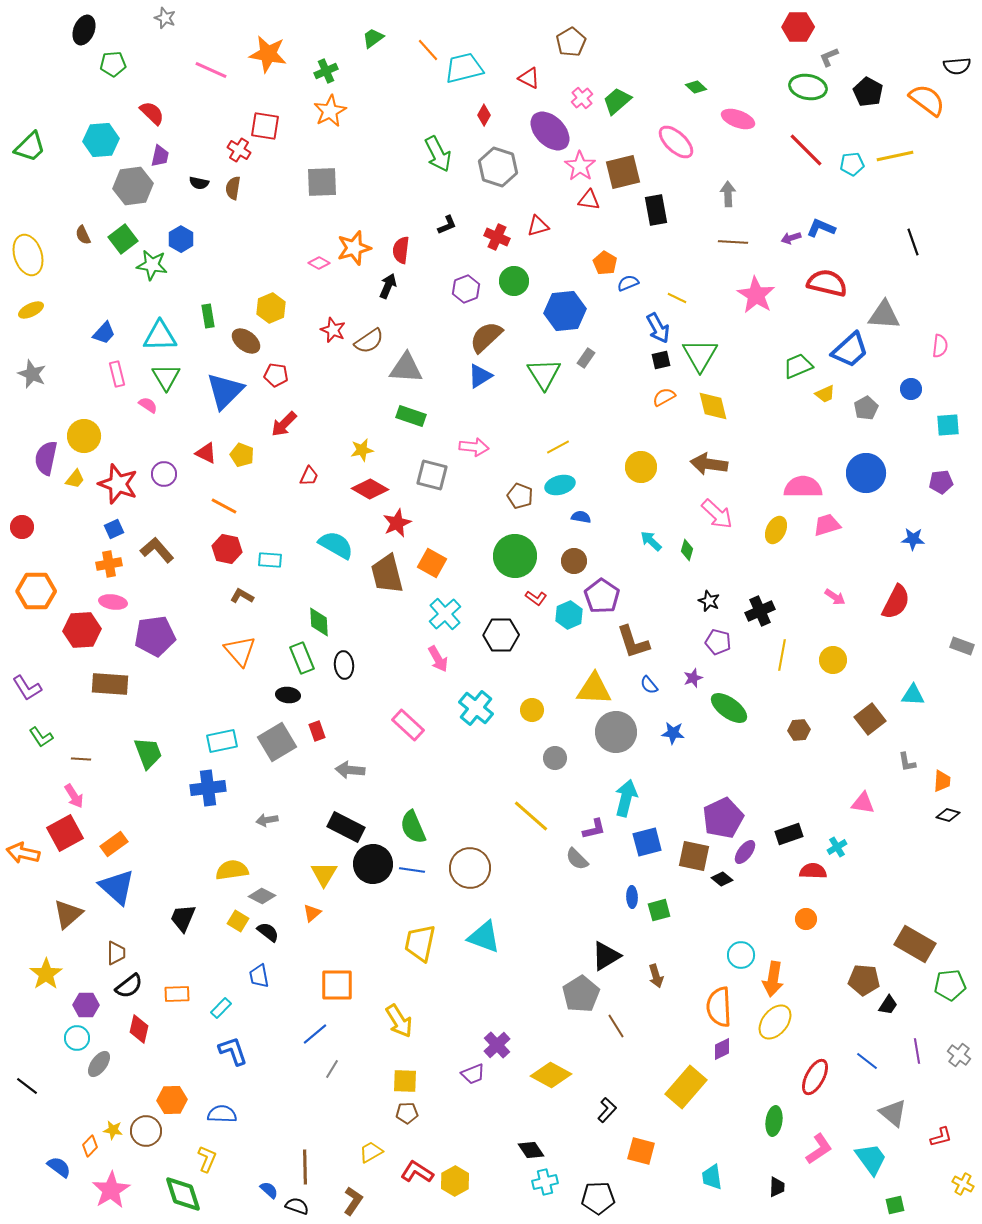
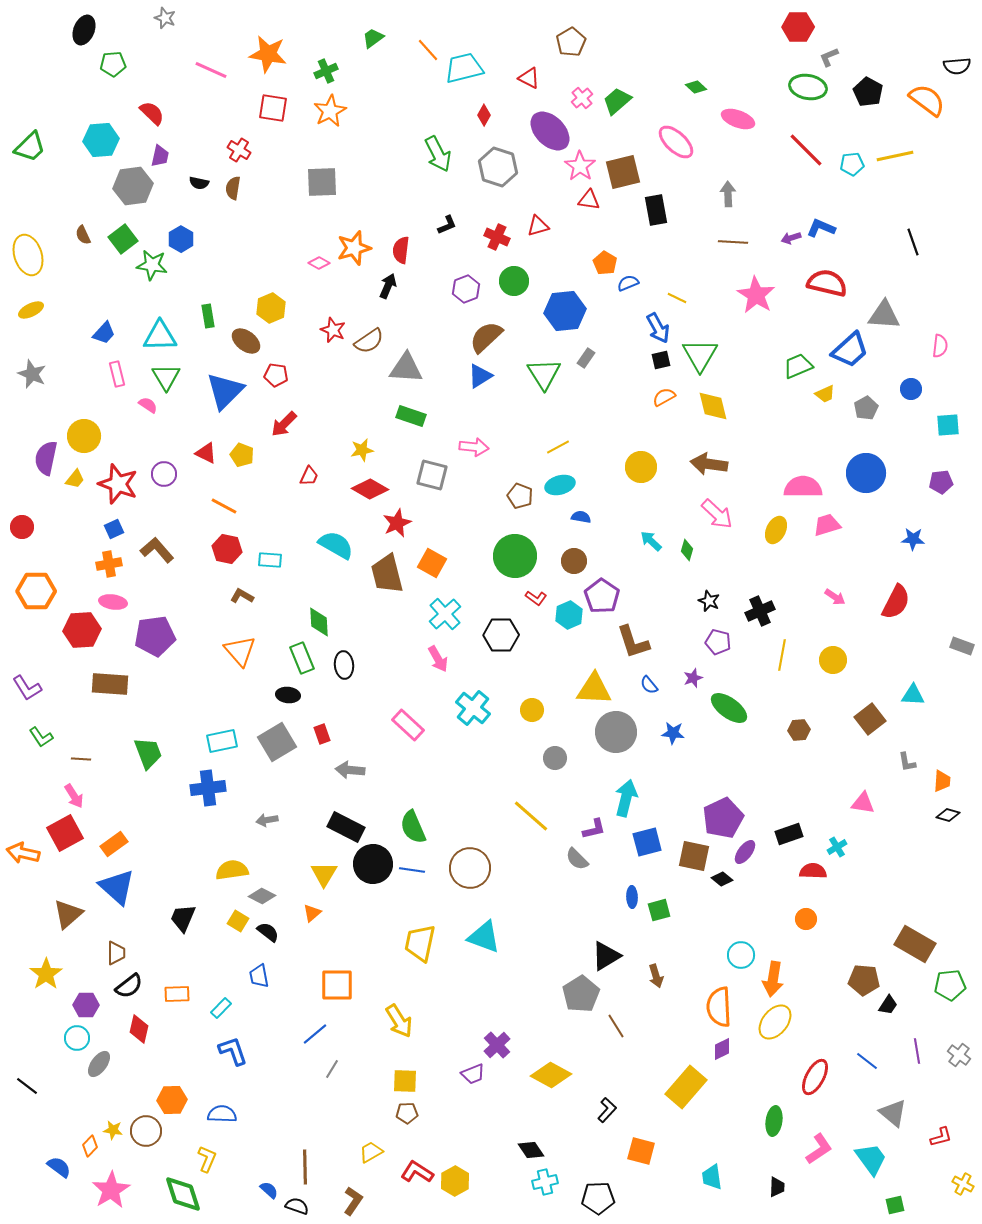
red square at (265, 126): moved 8 px right, 18 px up
cyan cross at (476, 708): moved 3 px left
red rectangle at (317, 731): moved 5 px right, 3 px down
